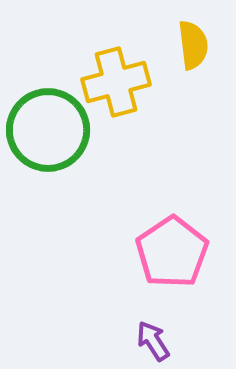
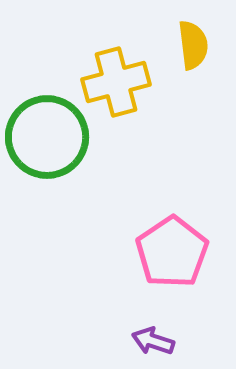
green circle: moved 1 px left, 7 px down
purple arrow: rotated 39 degrees counterclockwise
